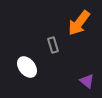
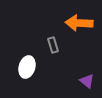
orange arrow: rotated 56 degrees clockwise
white ellipse: rotated 55 degrees clockwise
